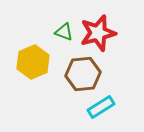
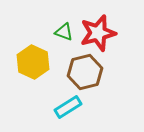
yellow hexagon: rotated 12 degrees counterclockwise
brown hexagon: moved 2 px right, 2 px up; rotated 8 degrees counterclockwise
cyan rectangle: moved 33 px left
